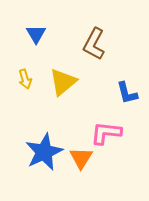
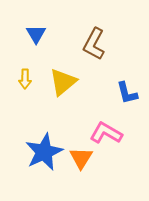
yellow arrow: rotated 18 degrees clockwise
pink L-shape: rotated 24 degrees clockwise
